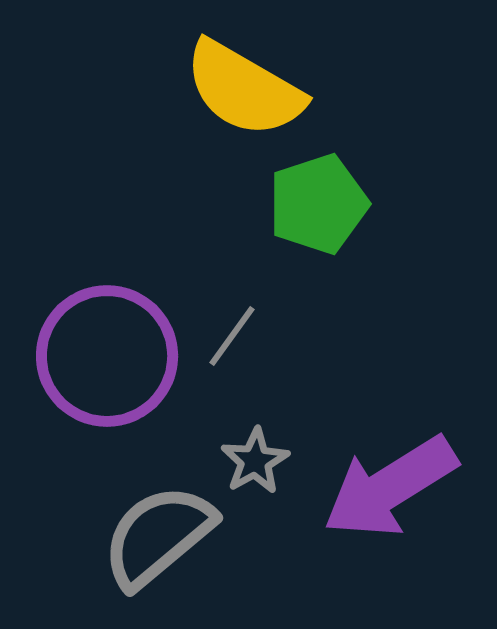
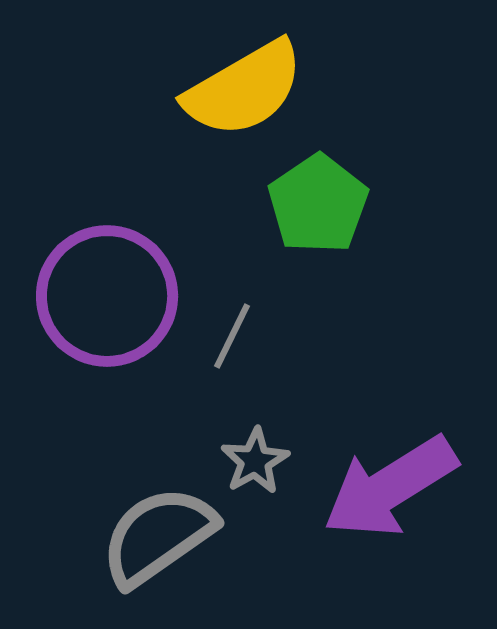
yellow semicircle: rotated 60 degrees counterclockwise
green pentagon: rotated 16 degrees counterclockwise
gray line: rotated 10 degrees counterclockwise
purple circle: moved 60 px up
gray semicircle: rotated 5 degrees clockwise
